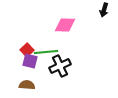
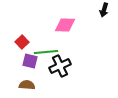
red square: moved 5 px left, 8 px up
